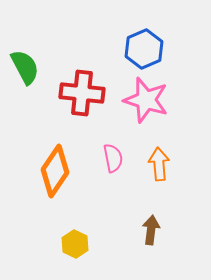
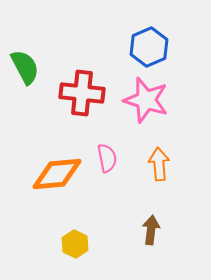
blue hexagon: moved 5 px right, 2 px up
pink semicircle: moved 6 px left
orange diamond: moved 2 px right, 3 px down; rotated 51 degrees clockwise
